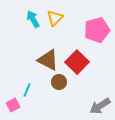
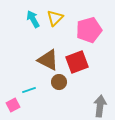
pink pentagon: moved 8 px left
red square: rotated 25 degrees clockwise
cyan line: moved 2 px right; rotated 48 degrees clockwise
gray arrow: rotated 130 degrees clockwise
